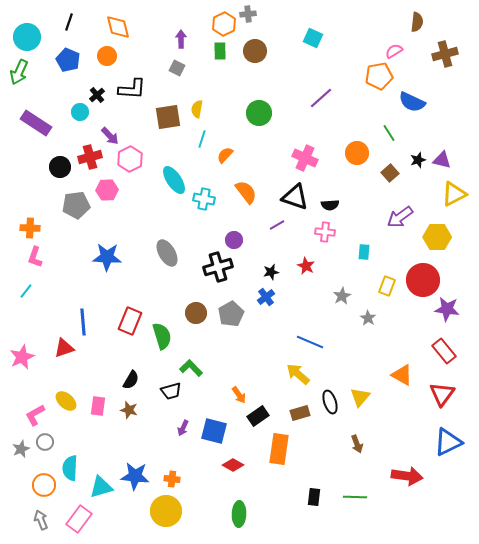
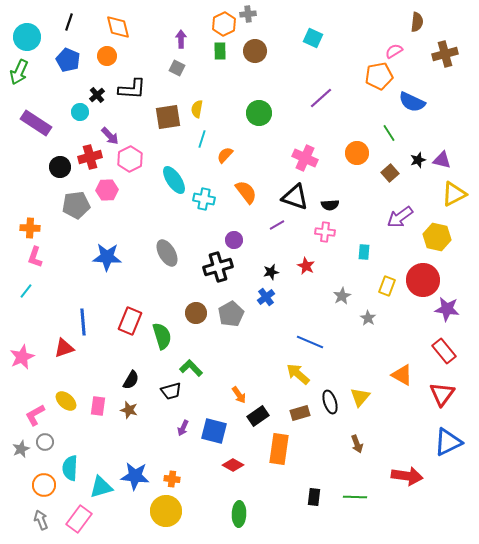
yellow hexagon at (437, 237): rotated 12 degrees clockwise
